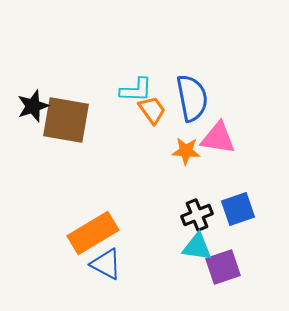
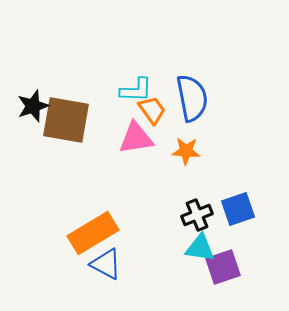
pink triangle: moved 82 px left; rotated 18 degrees counterclockwise
cyan triangle: moved 3 px right, 1 px down
